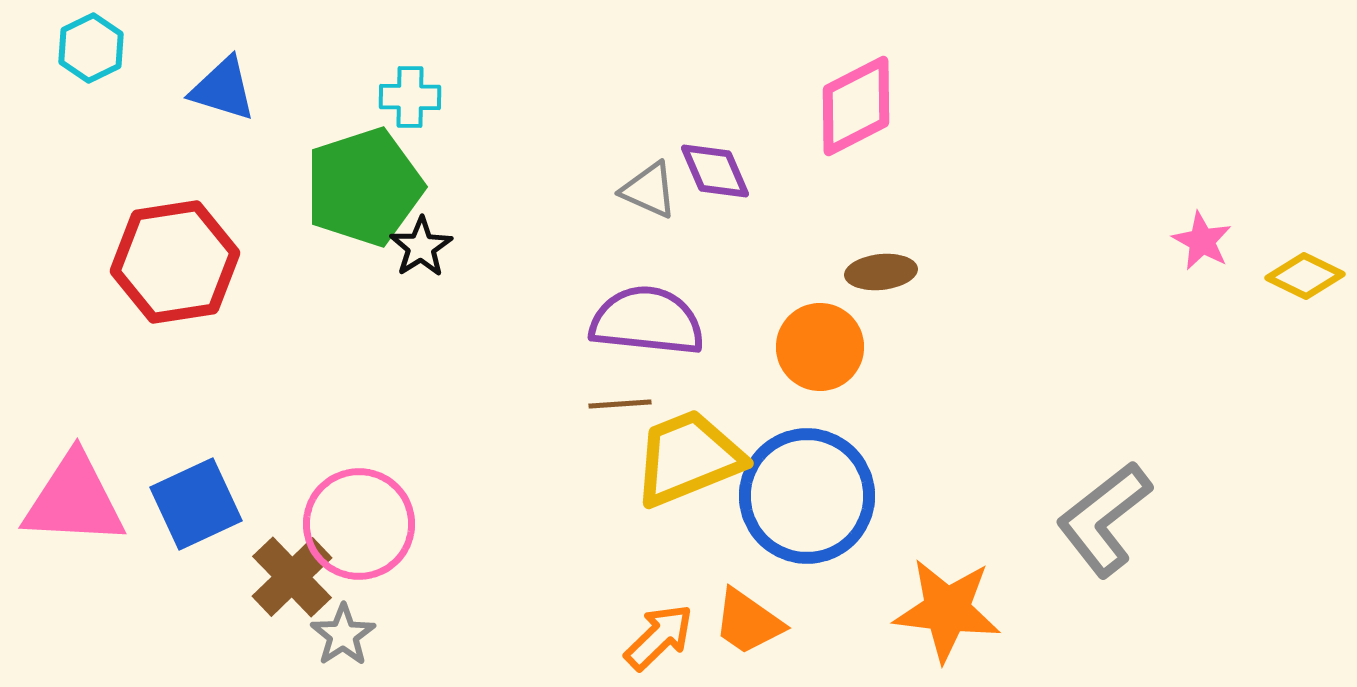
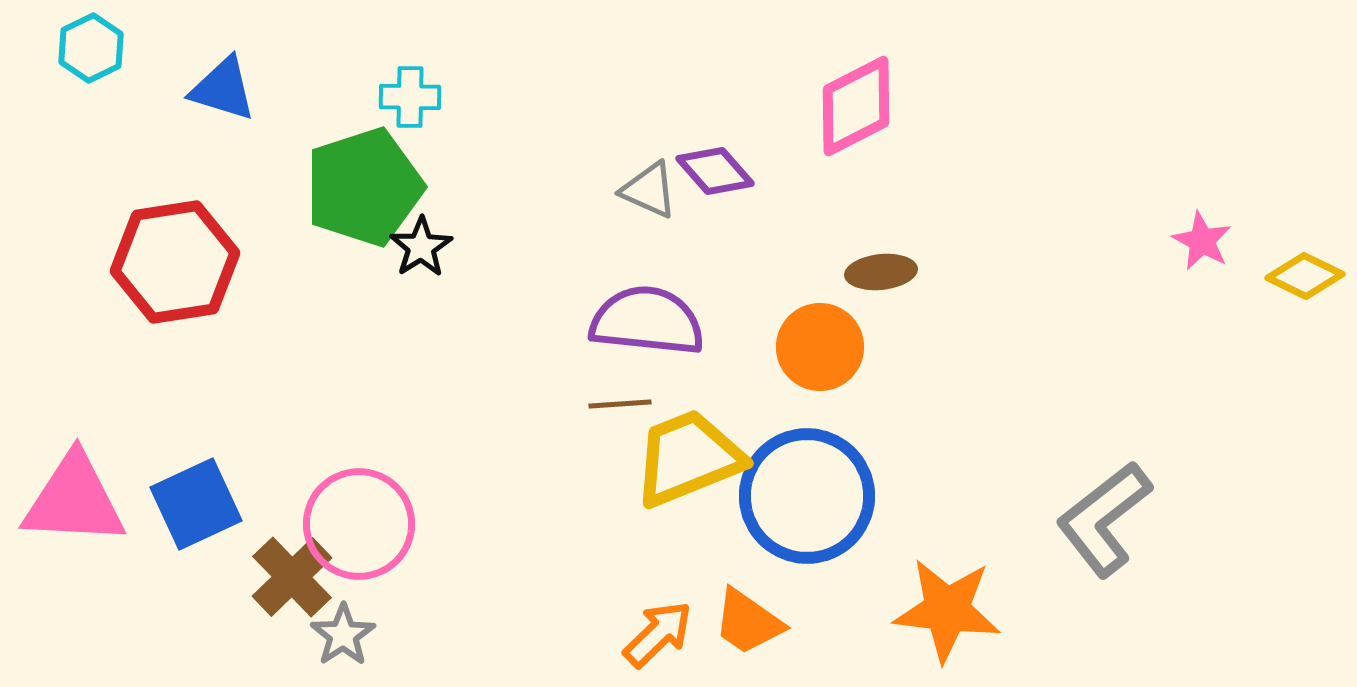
purple diamond: rotated 18 degrees counterclockwise
orange arrow: moved 1 px left, 3 px up
